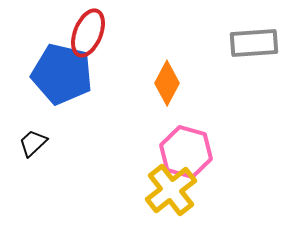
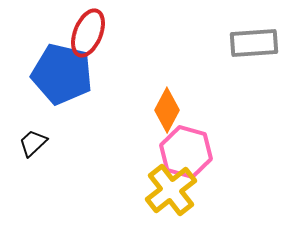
orange diamond: moved 27 px down
